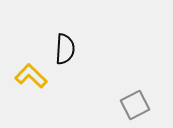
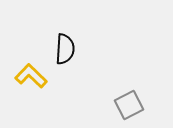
gray square: moved 6 px left
